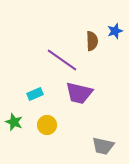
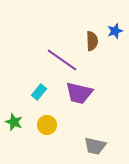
cyan rectangle: moved 4 px right, 2 px up; rotated 28 degrees counterclockwise
gray trapezoid: moved 8 px left
